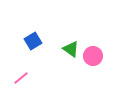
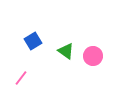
green triangle: moved 5 px left, 2 px down
pink line: rotated 14 degrees counterclockwise
